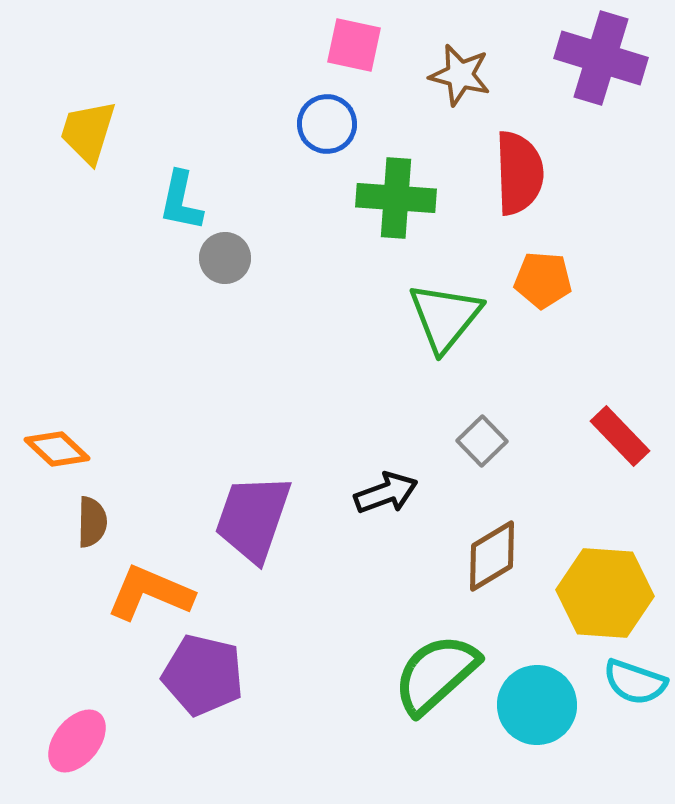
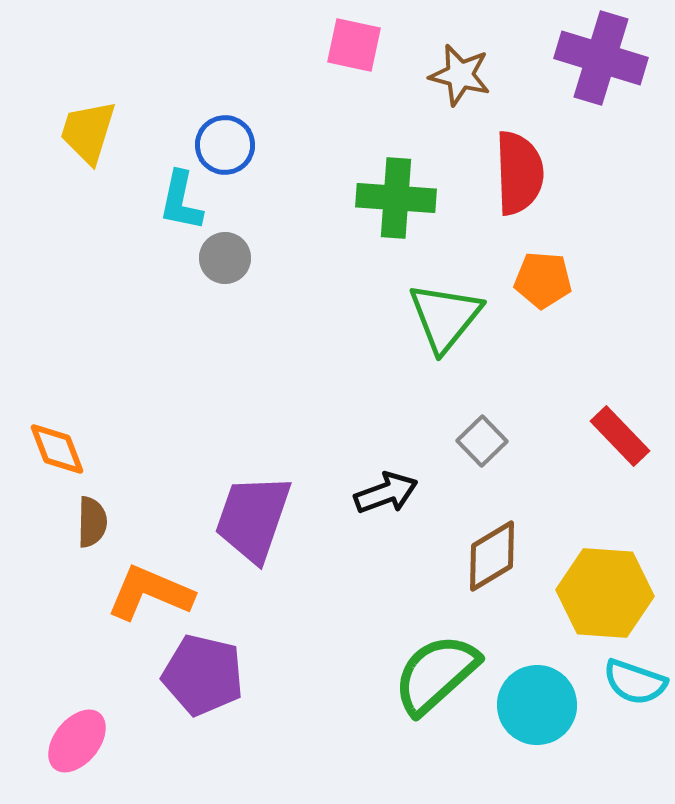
blue circle: moved 102 px left, 21 px down
orange diamond: rotated 26 degrees clockwise
